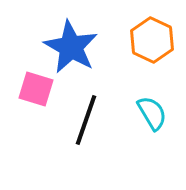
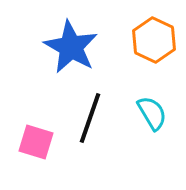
orange hexagon: moved 2 px right
pink square: moved 53 px down
black line: moved 4 px right, 2 px up
